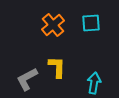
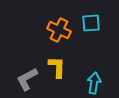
orange cross: moved 6 px right, 5 px down; rotated 25 degrees counterclockwise
